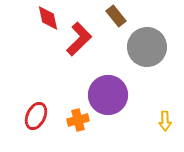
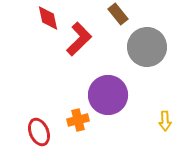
brown rectangle: moved 2 px right, 2 px up
red ellipse: moved 3 px right, 16 px down; rotated 48 degrees counterclockwise
